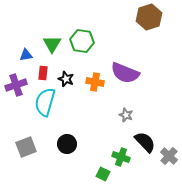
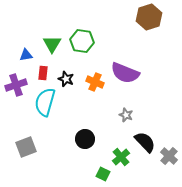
orange cross: rotated 12 degrees clockwise
black circle: moved 18 px right, 5 px up
green cross: rotated 30 degrees clockwise
